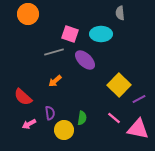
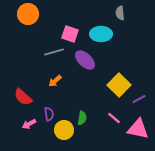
purple semicircle: moved 1 px left, 1 px down
